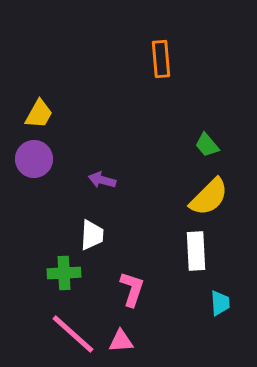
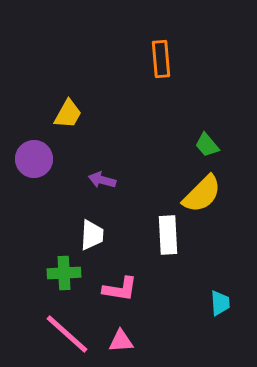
yellow trapezoid: moved 29 px right
yellow semicircle: moved 7 px left, 3 px up
white rectangle: moved 28 px left, 16 px up
pink L-shape: moved 12 px left; rotated 81 degrees clockwise
pink line: moved 6 px left
